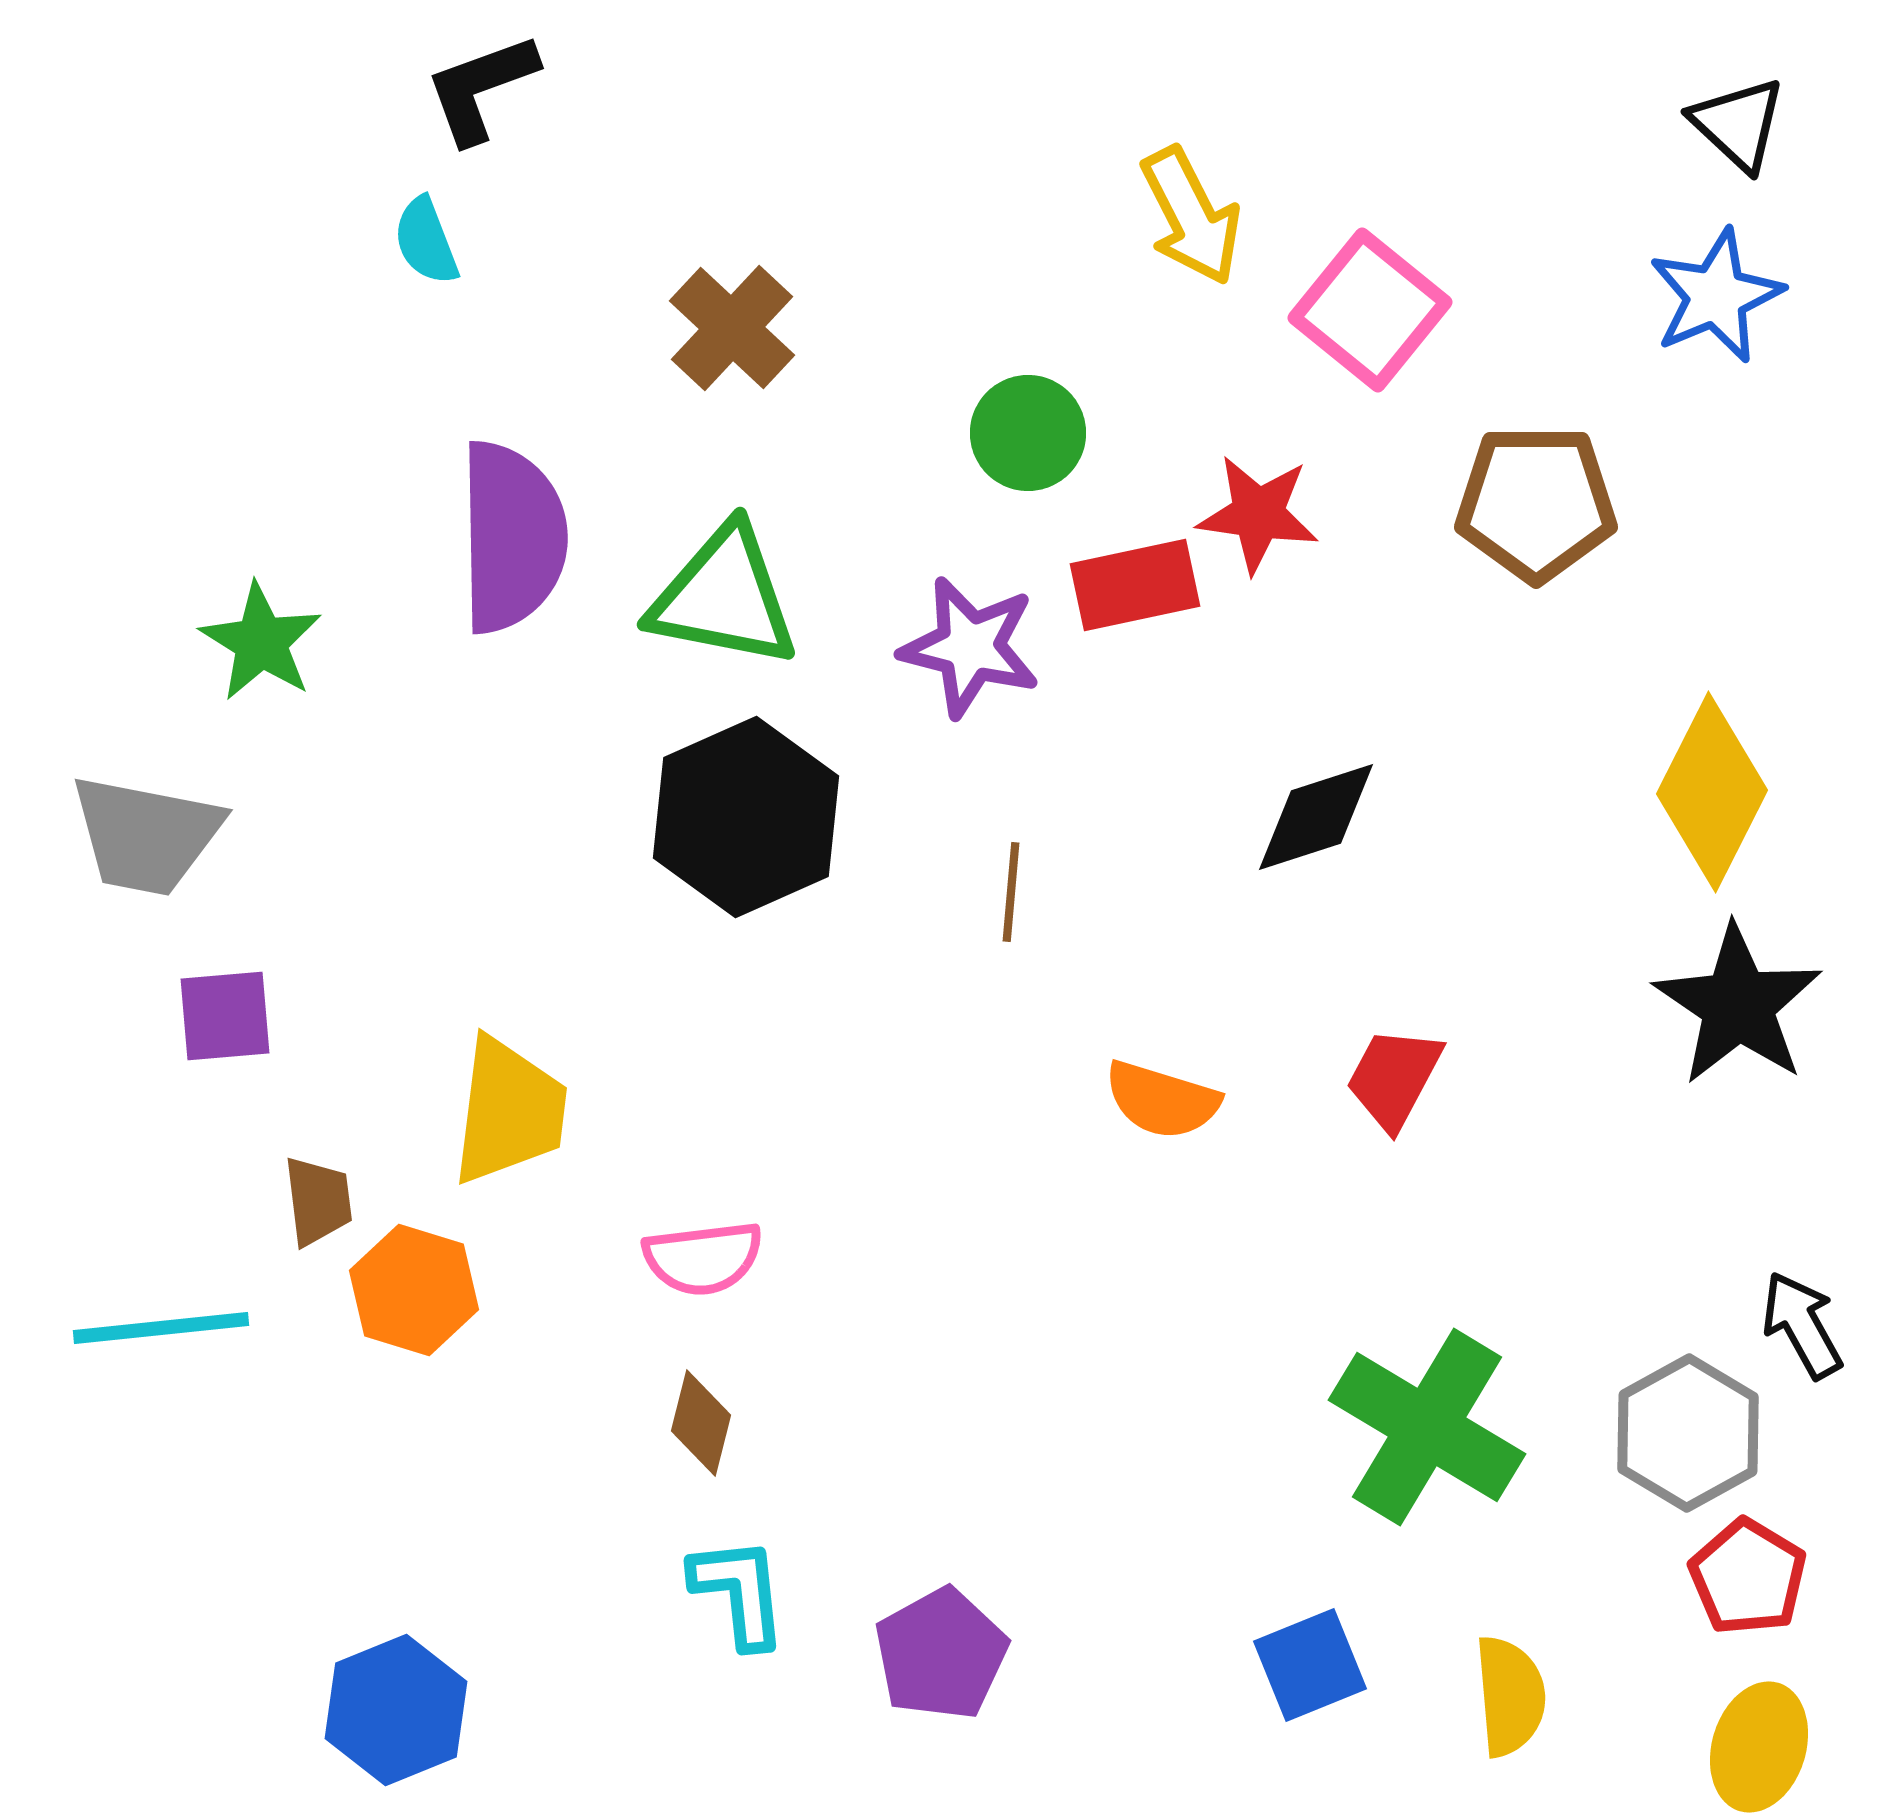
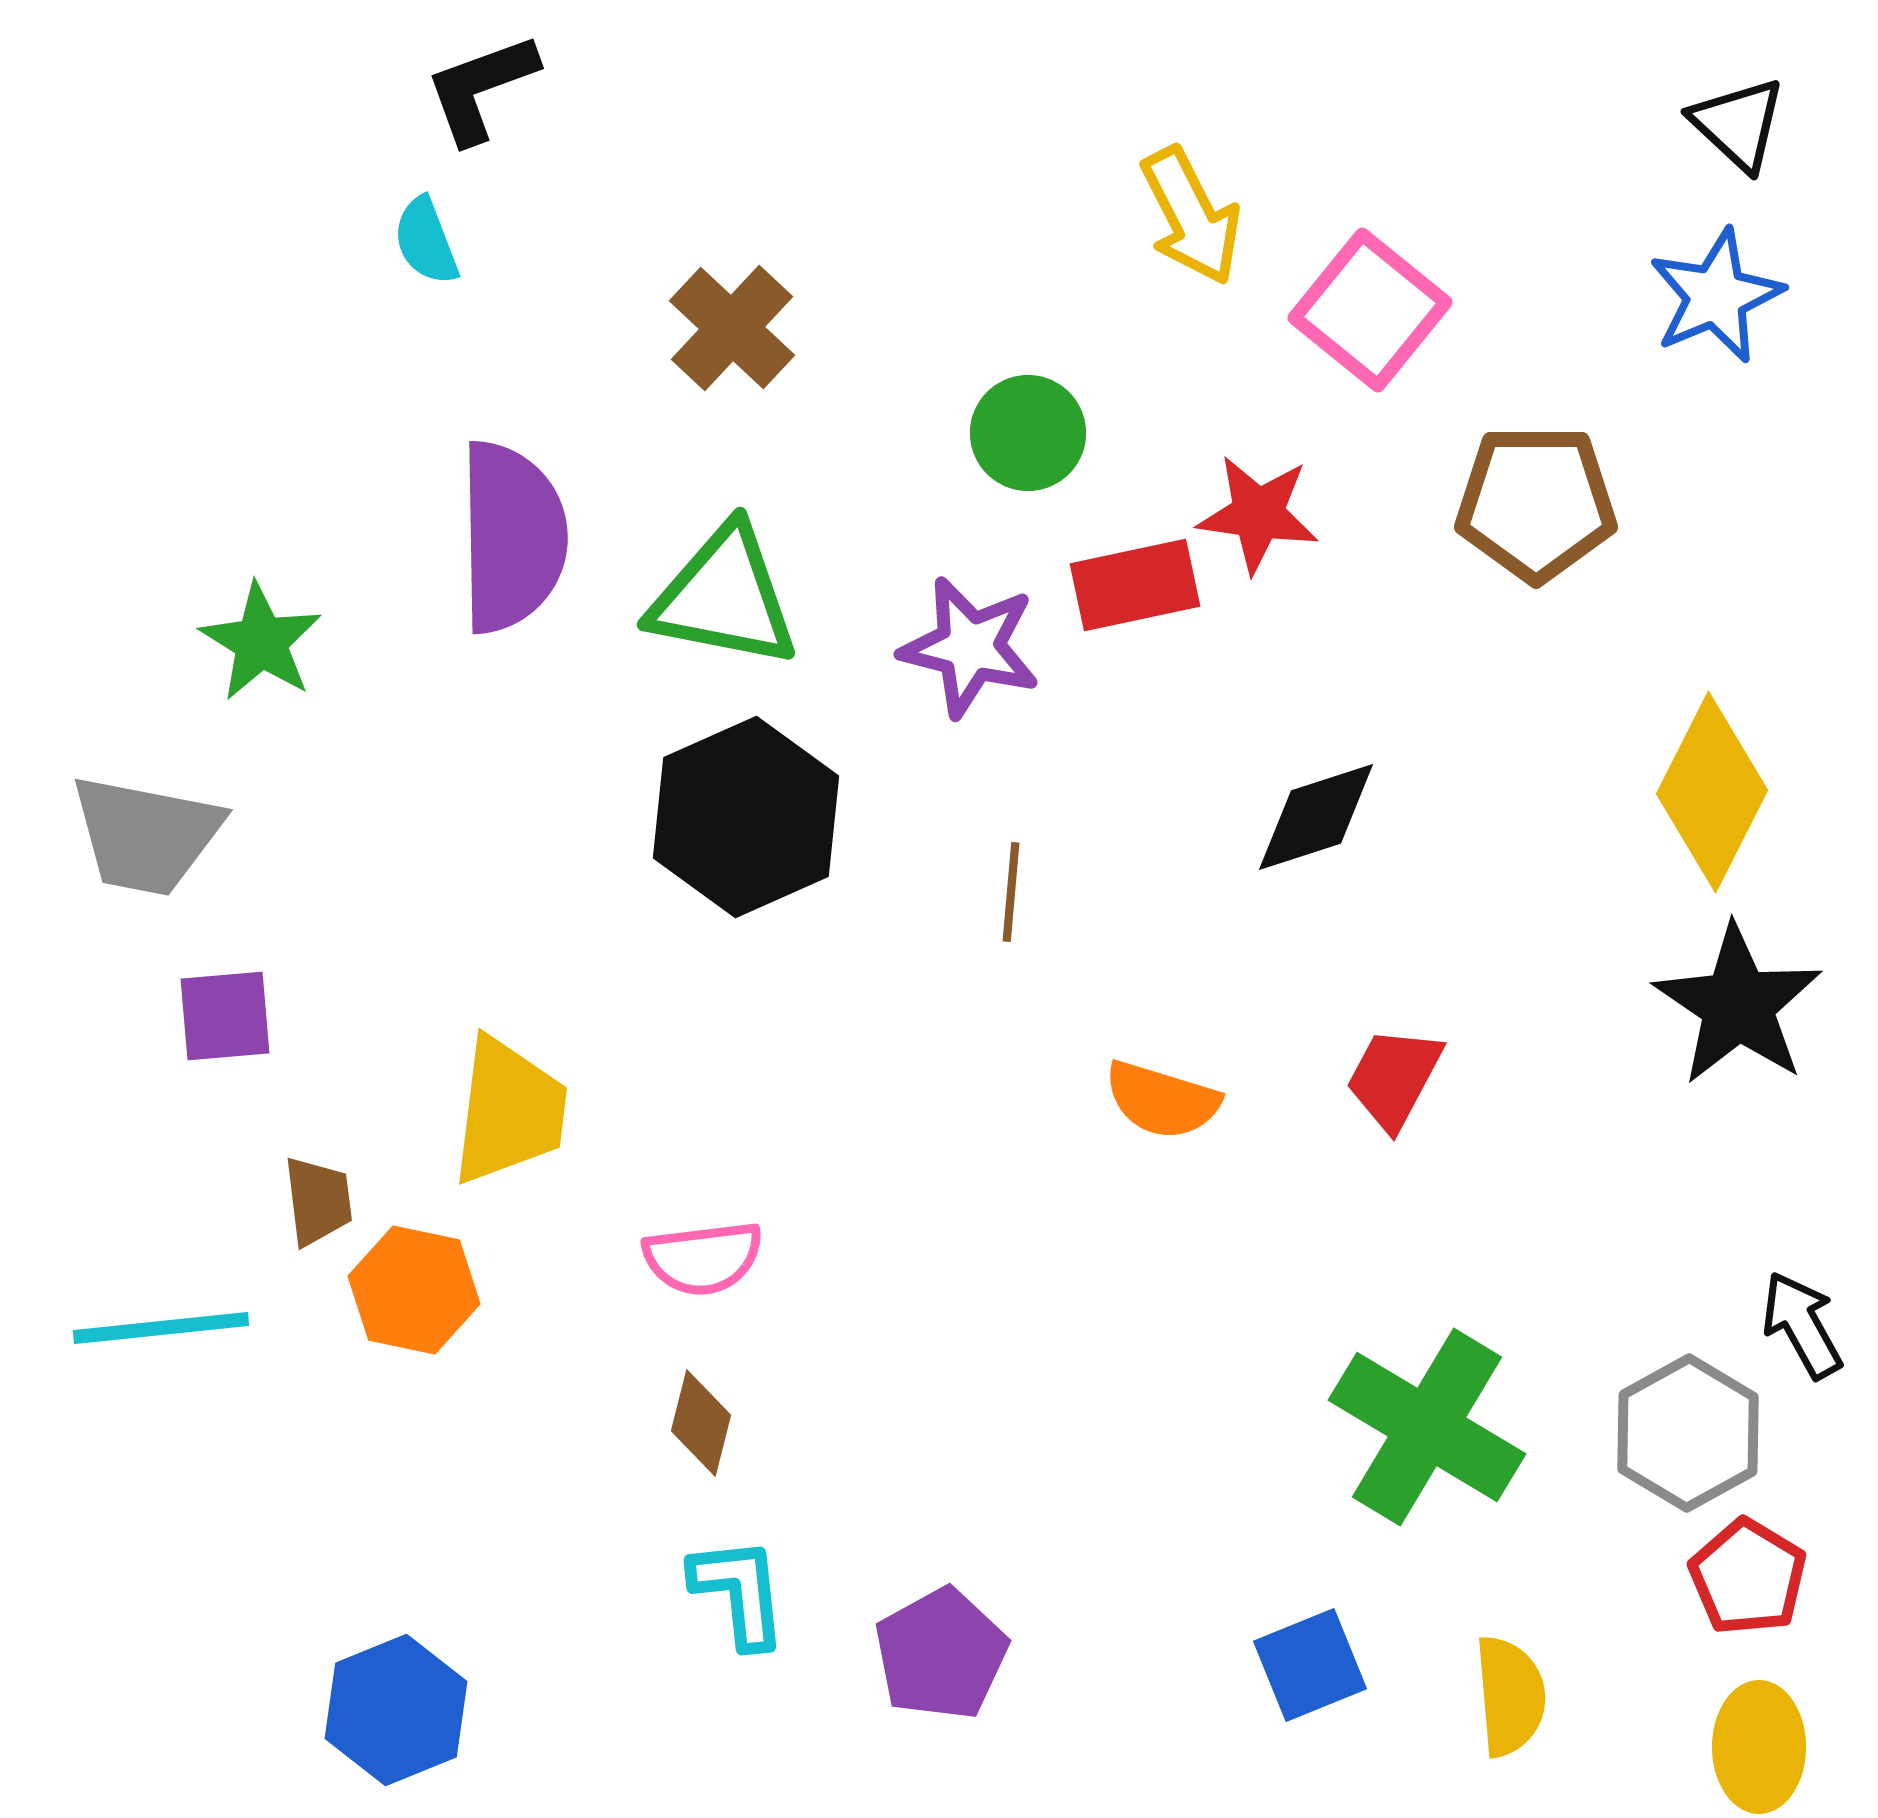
orange hexagon: rotated 5 degrees counterclockwise
yellow ellipse: rotated 17 degrees counterclockwise
